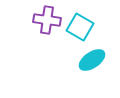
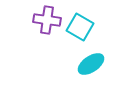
cyan ellipse: moved 1 px left, 4 px down
